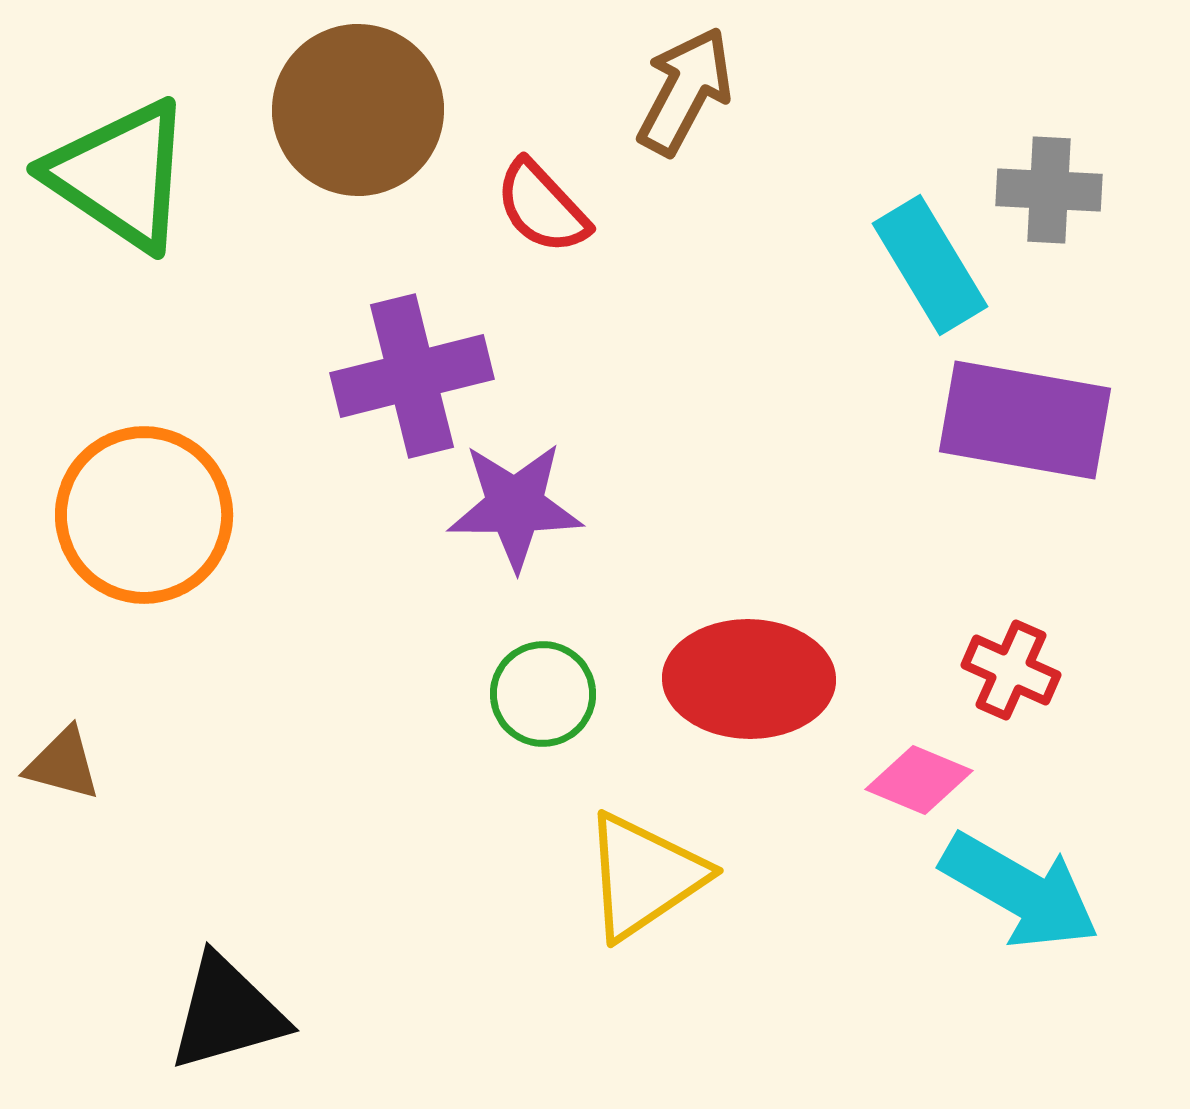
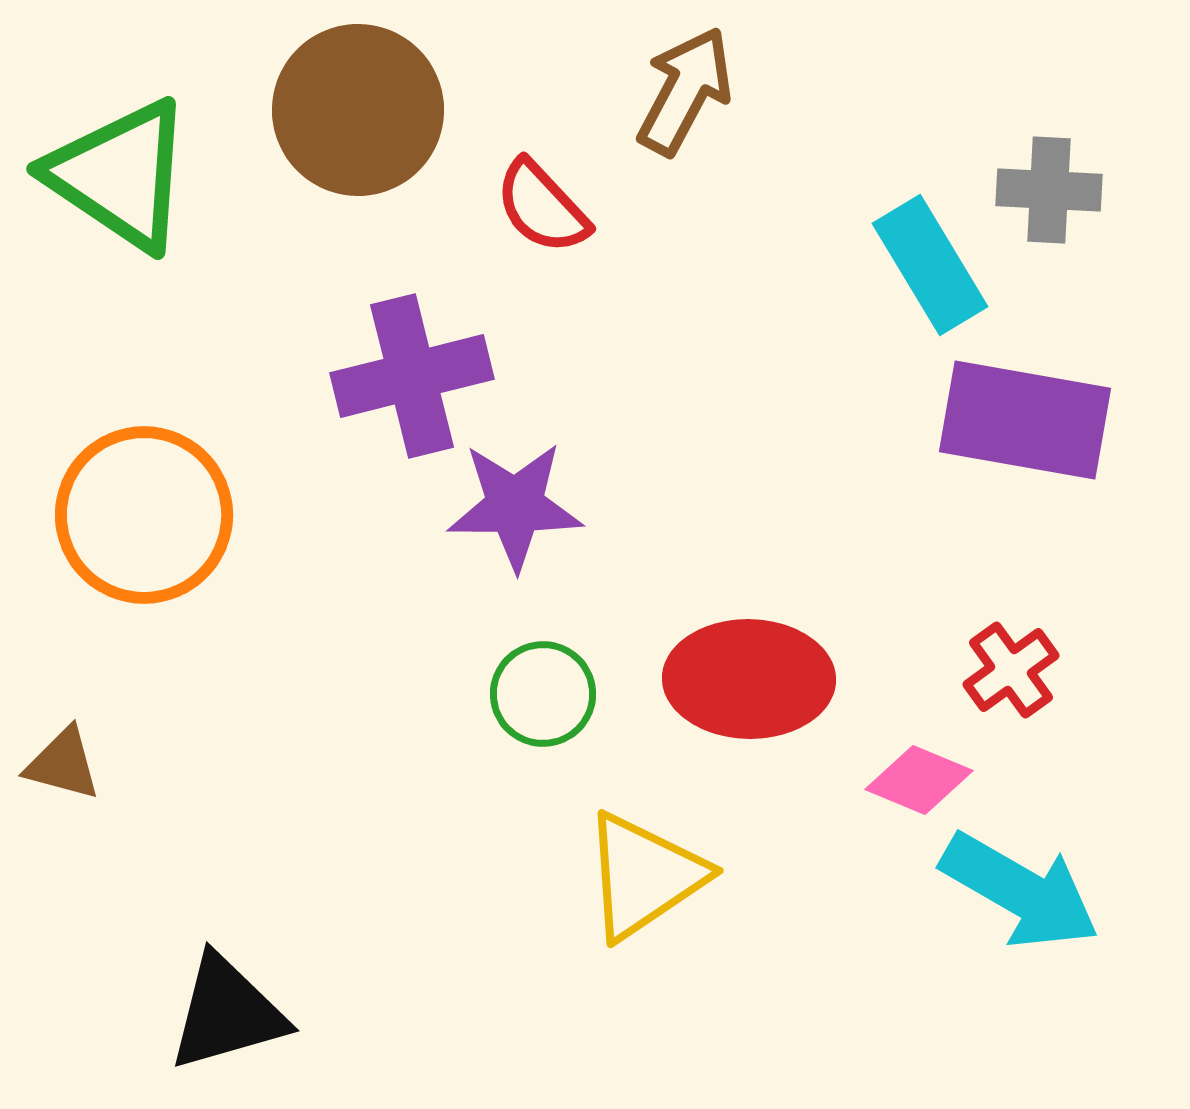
red cross: rotated 30 degrees clockwise
